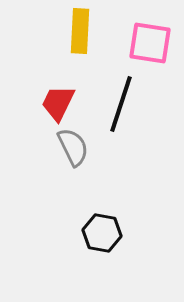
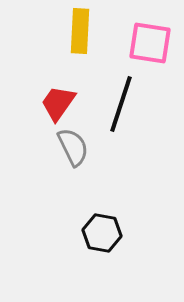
red trapezoid: rotated 9 degrees clockwise
